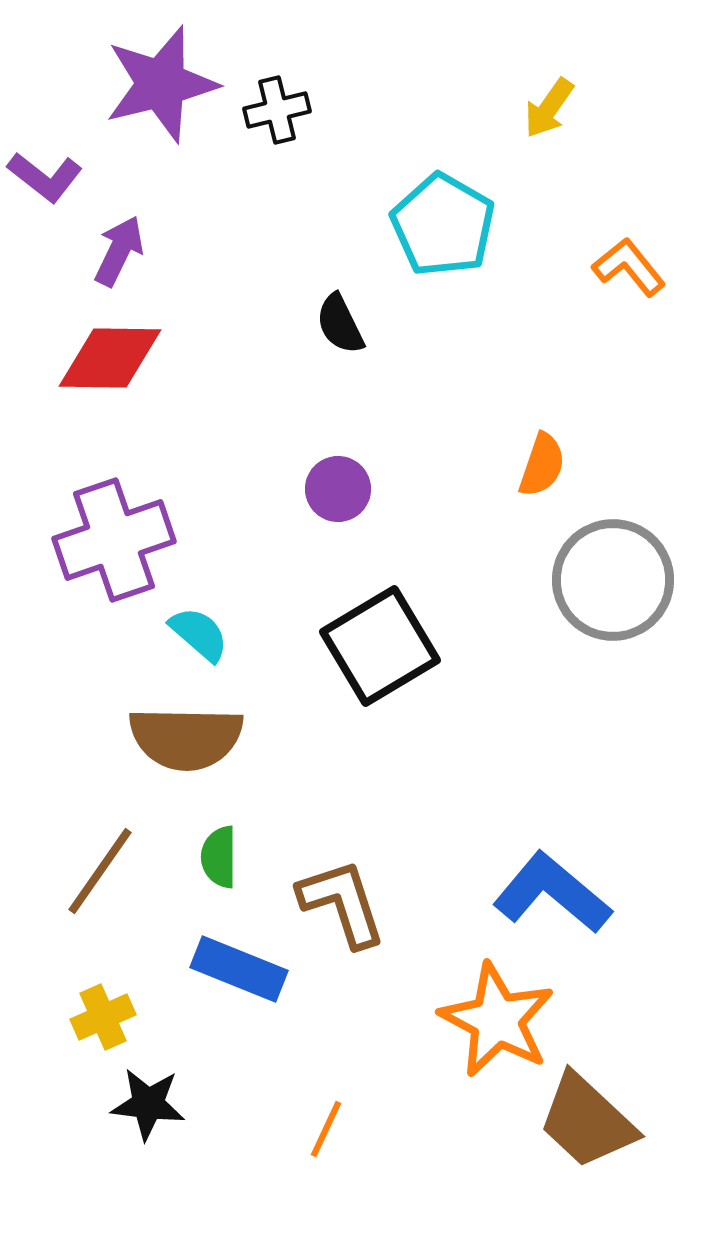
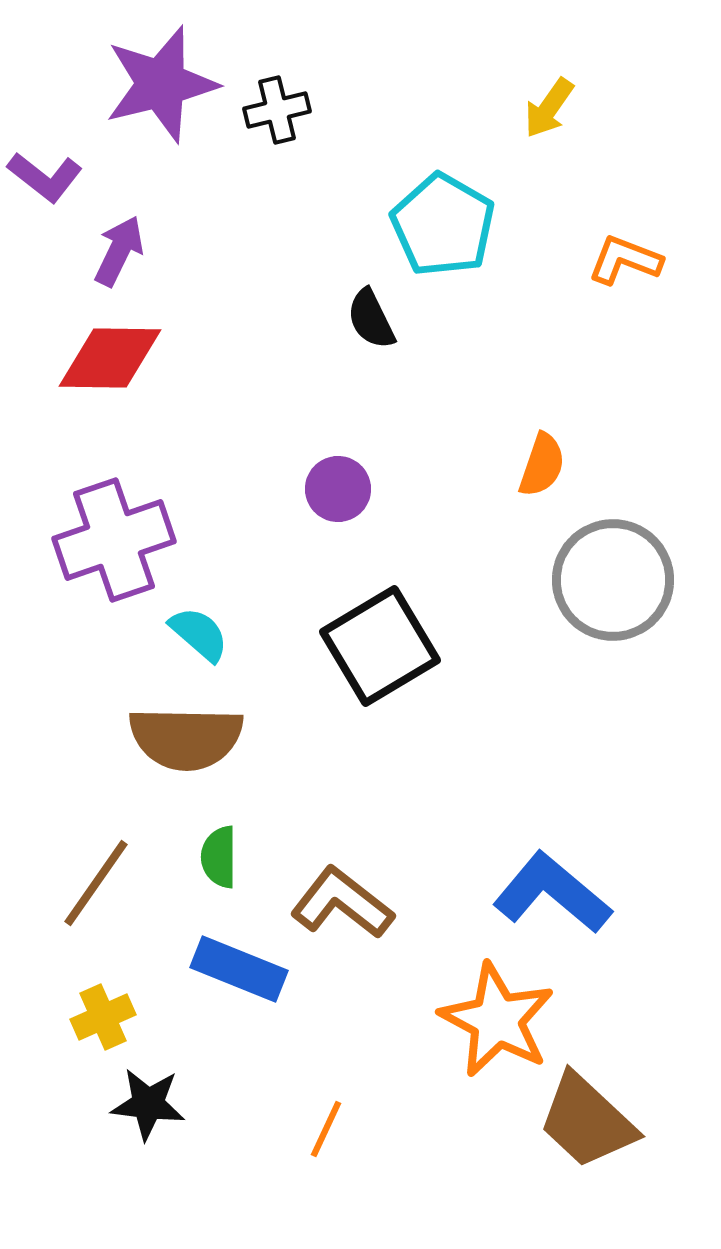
orange L-shape: moved 4 px left, 7 px up; rotated 30 degrees counterclockwise
black semicircle: moved 31 px right, 5 px up
brown line: moved 4 px left, 12 px down
brown L-shape: rotated 34 degrees counterclockwise
